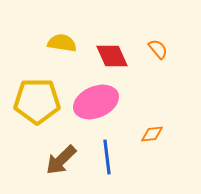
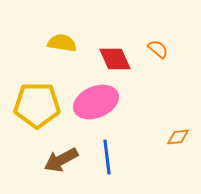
orange semicircle: rotated 10 degrees counterclockwise
red diamond: moved 3 px right, 3 px down
yellow pentagon: moved 4 px down
orange diamond: moved 26 px right, 3 px down
brown arrow: rotated 16 degrees clockwise
